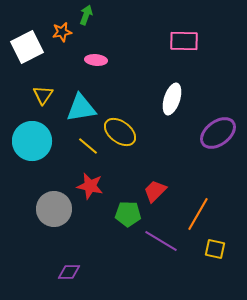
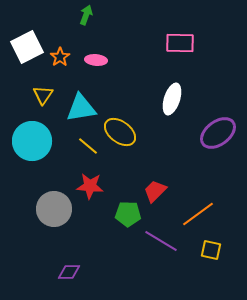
orange star: moved 2 px left, 25 px down; rotated 24 degrees counterclockwise
pink rectangle: moved 4 px left, 2 px down
red star: rotated 8 degrees counterclockwise
orange line: rotated 24 degrees clockwise
yellow square: moved 4 px left, 1 px down
